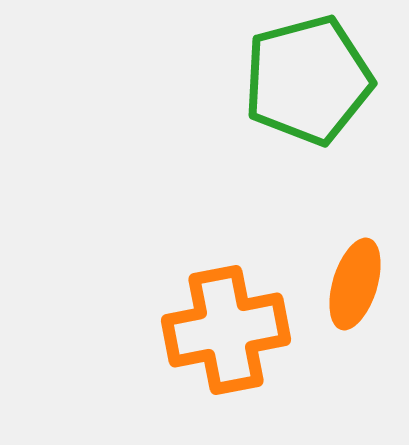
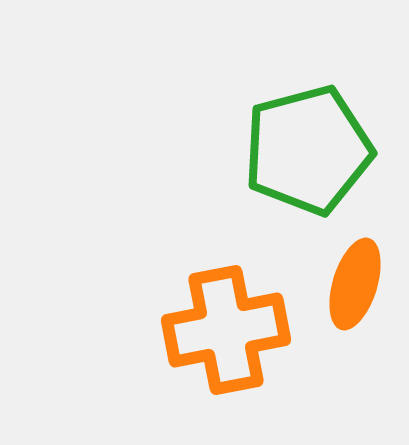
green pentagon: moved 70 px down
